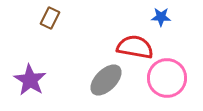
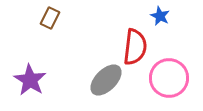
blue star: moved 1 px left, 1 px up; rotated 24 degrees clockwise
red semicircle: rotated 87 degrees clockwise
pink circle: moved 2 px right
